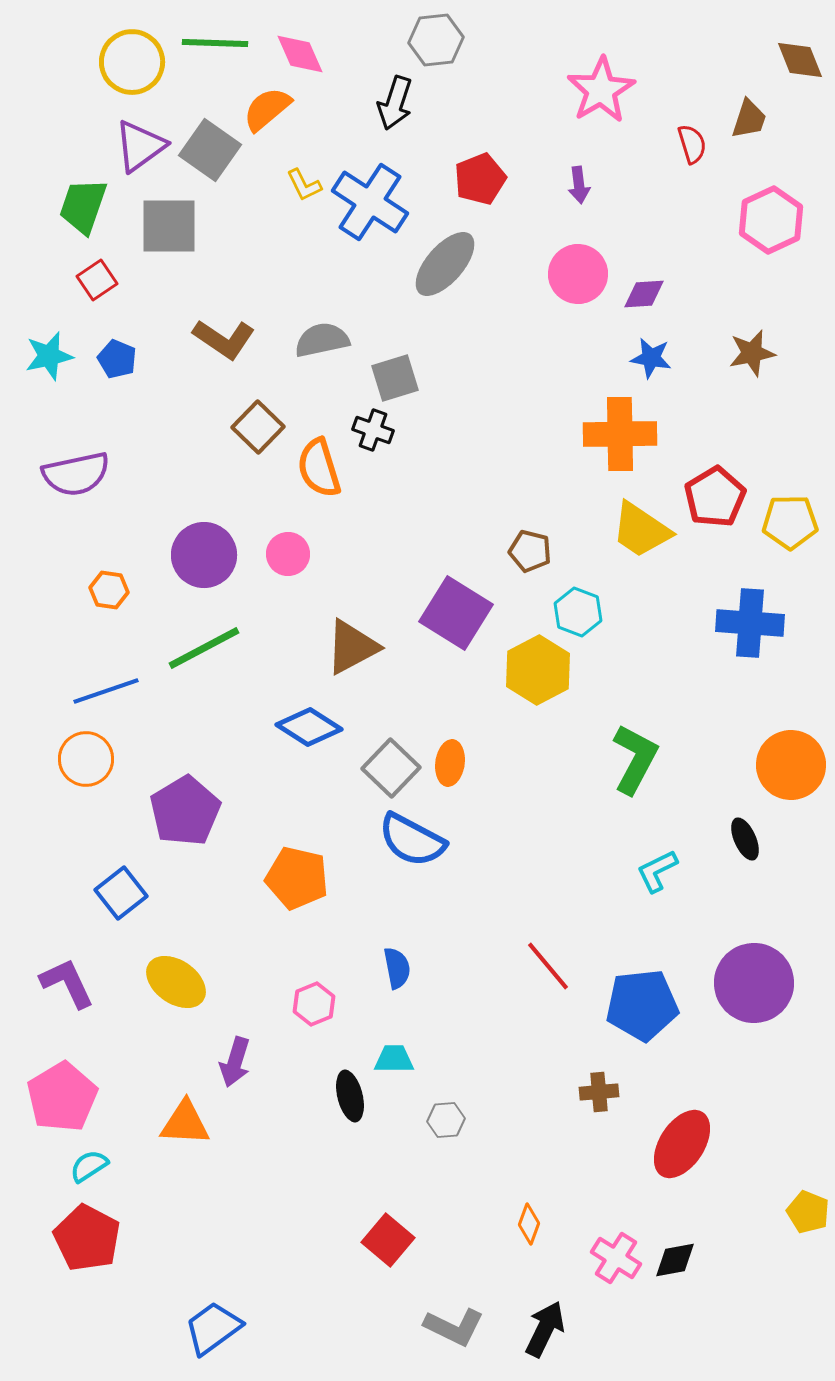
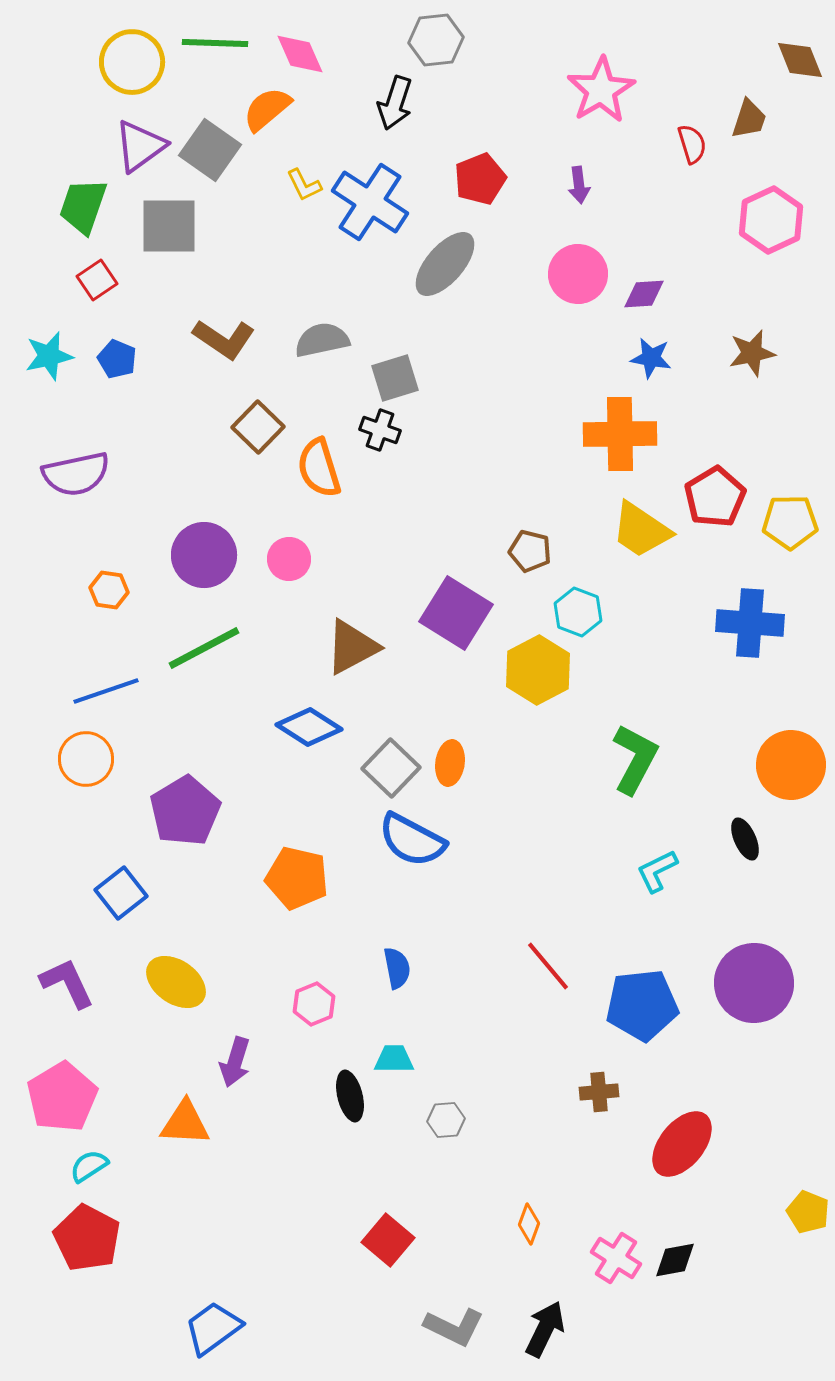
black cross at (373, 430): moved 7 px right
pink circle at (288, 554): moved 1 px right, 5 px down
red ellipse at (682, 1144): rotated 6 degrees clockwise
